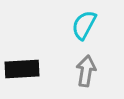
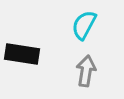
black rectangle: moved 15 px up; rotated 12 degrees clockwise
